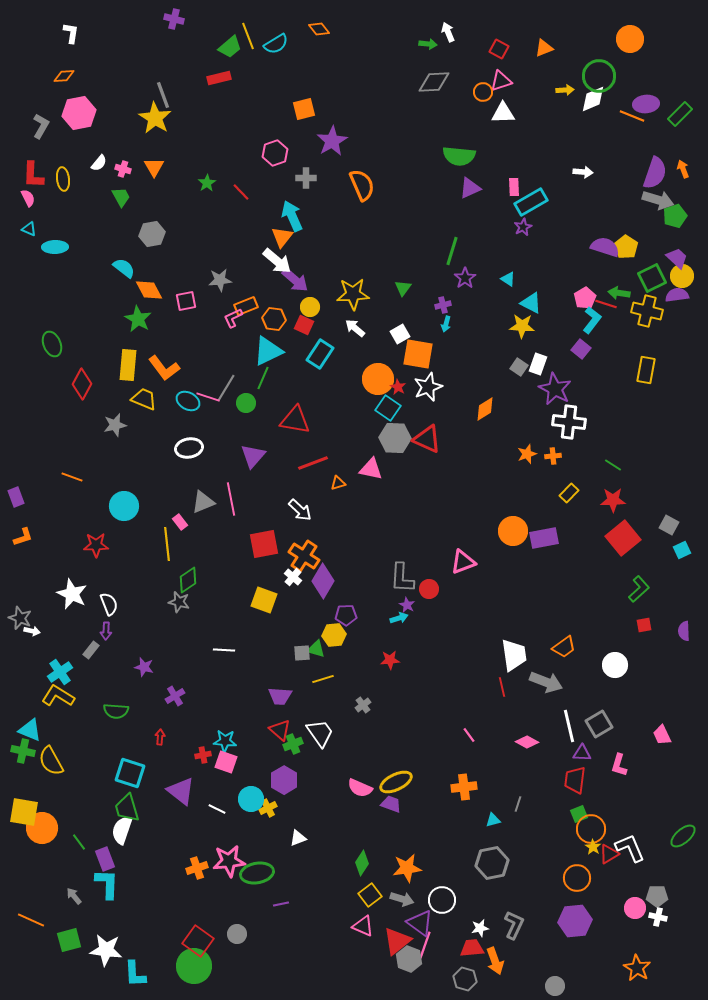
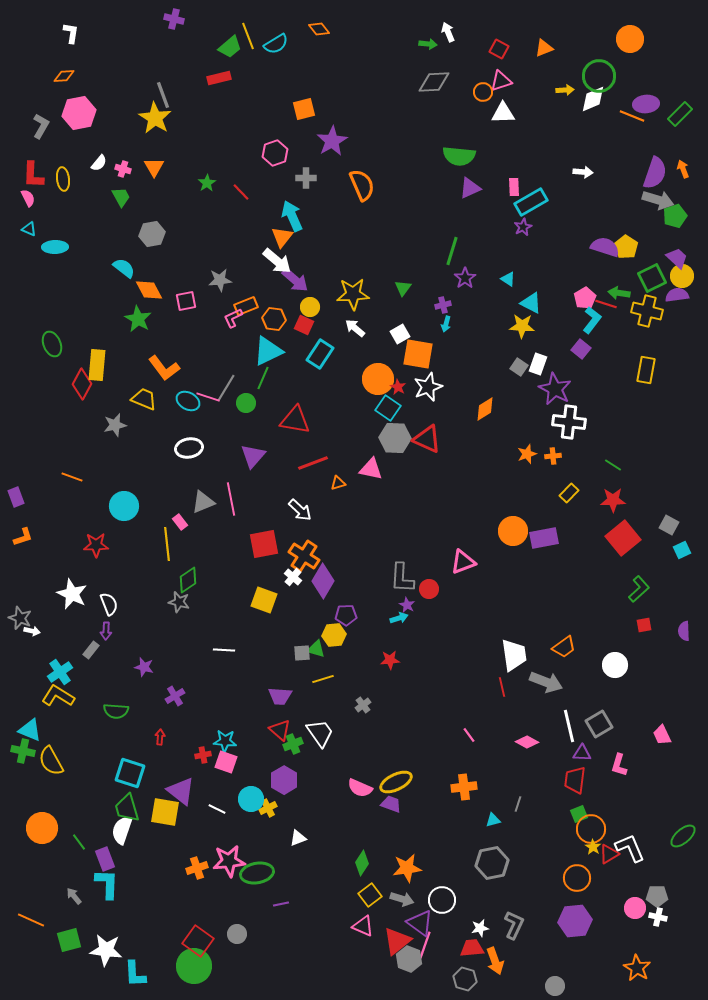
yellow rectangle at (128, 365): moved 31 px left
yellow square at (24, 812): moved 141 px right
